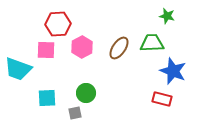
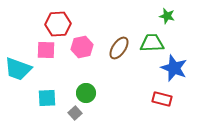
pink hexagon: rotated 15 degrees clockwise
blue star: moved 1 px right, 3 px up
gray square: rotated 32 degrees counterclockwise
